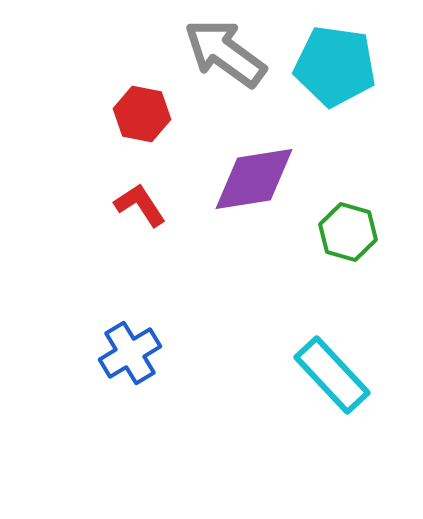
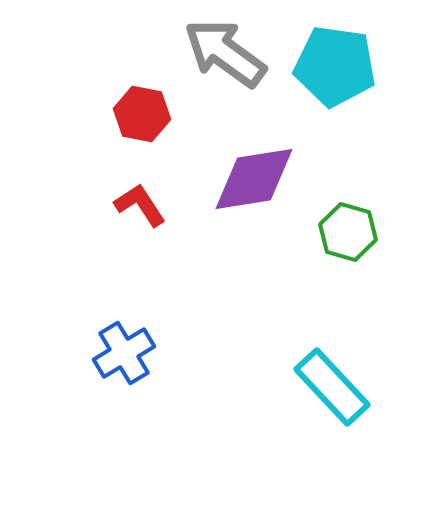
blue cross: moved 6 px left
cyan rectangle: moved 12 px down
